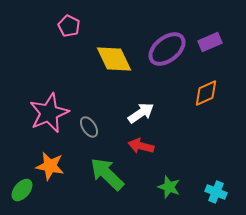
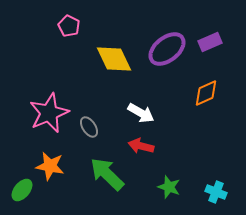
white arrow: rotated 64 degrees clockwise
